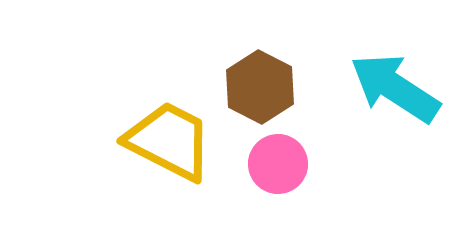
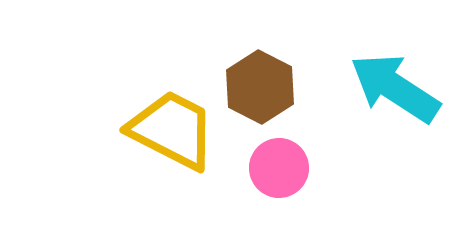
yellow trapezoid: moved 3 px right, 11 px up
pink circle: moved 1 px right, 4 px down
